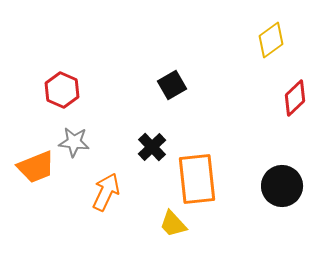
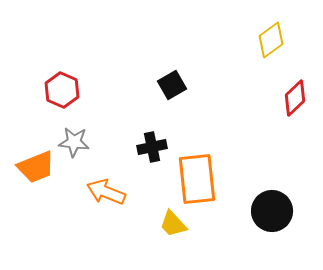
black cross: rotated 32 degrees clockwise
black circle: moved 10 px left, 25 px down
orange arrow: rotated 93 degrees counterclockwise
